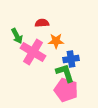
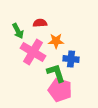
red semicircle: moved 2 px left
green arrow: moved 1 px right, 5 px up
blue cross: rotated 14 degrees clockwise
green L-shape: moved 9 px left
pink pentagon: moved 6 px left
